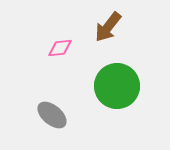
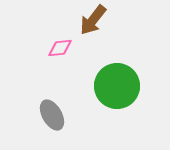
brown arrow: moved 15 px left, 7 px up
gray ellipse: rotated 20 degrees clockwise
